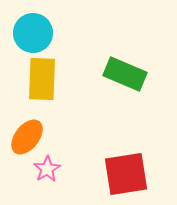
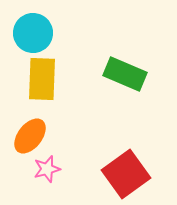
orange ellipse: moved 3 px right, 1 px up
pink star: rotated 16 degrees clockwise
red square: rotated 27 degrees counterclockwise
